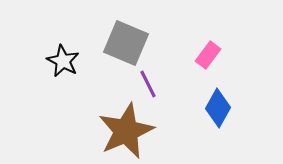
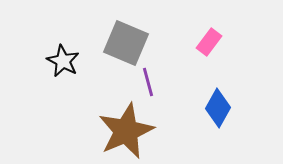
pink rectangle: moved 1 px right, 13 px up
purple line: moved 2 px up; rotated 12 degrees clockwise
